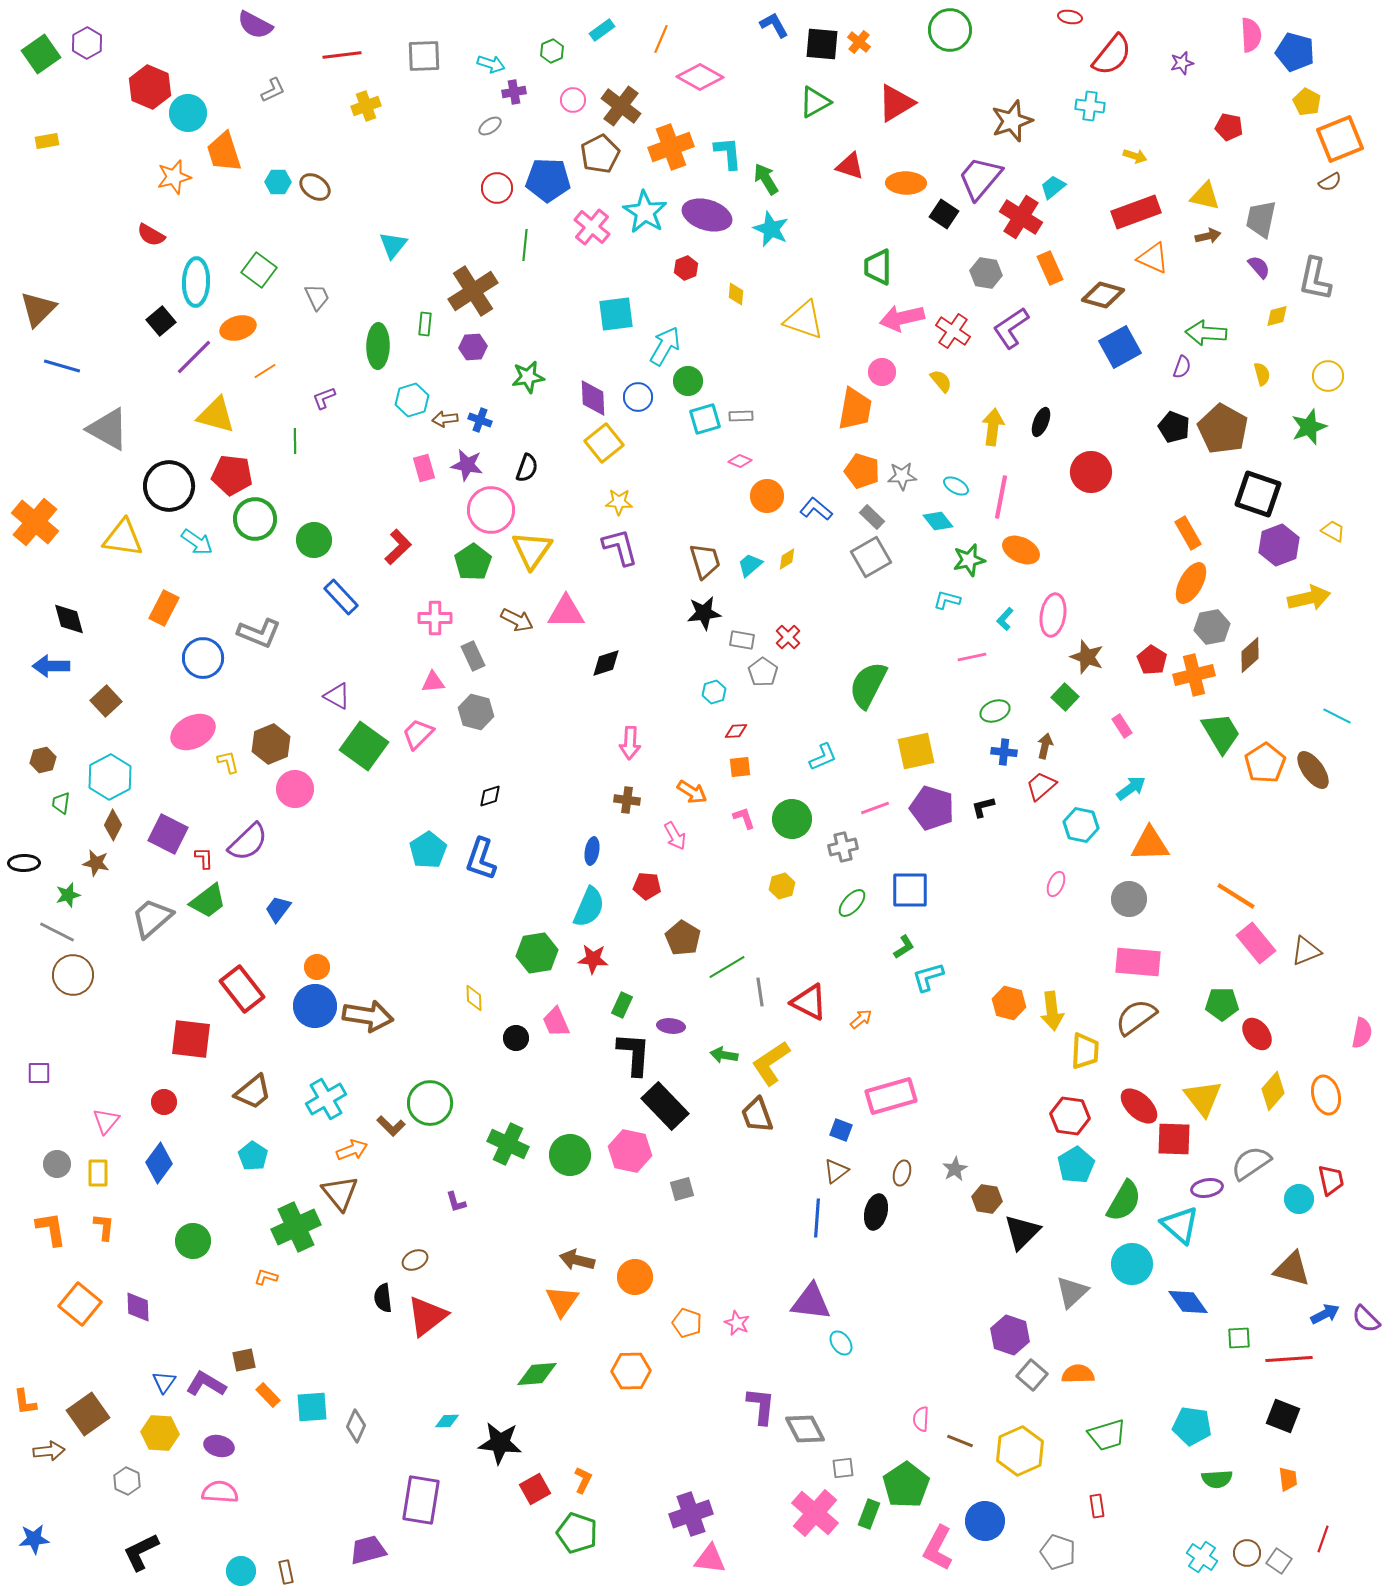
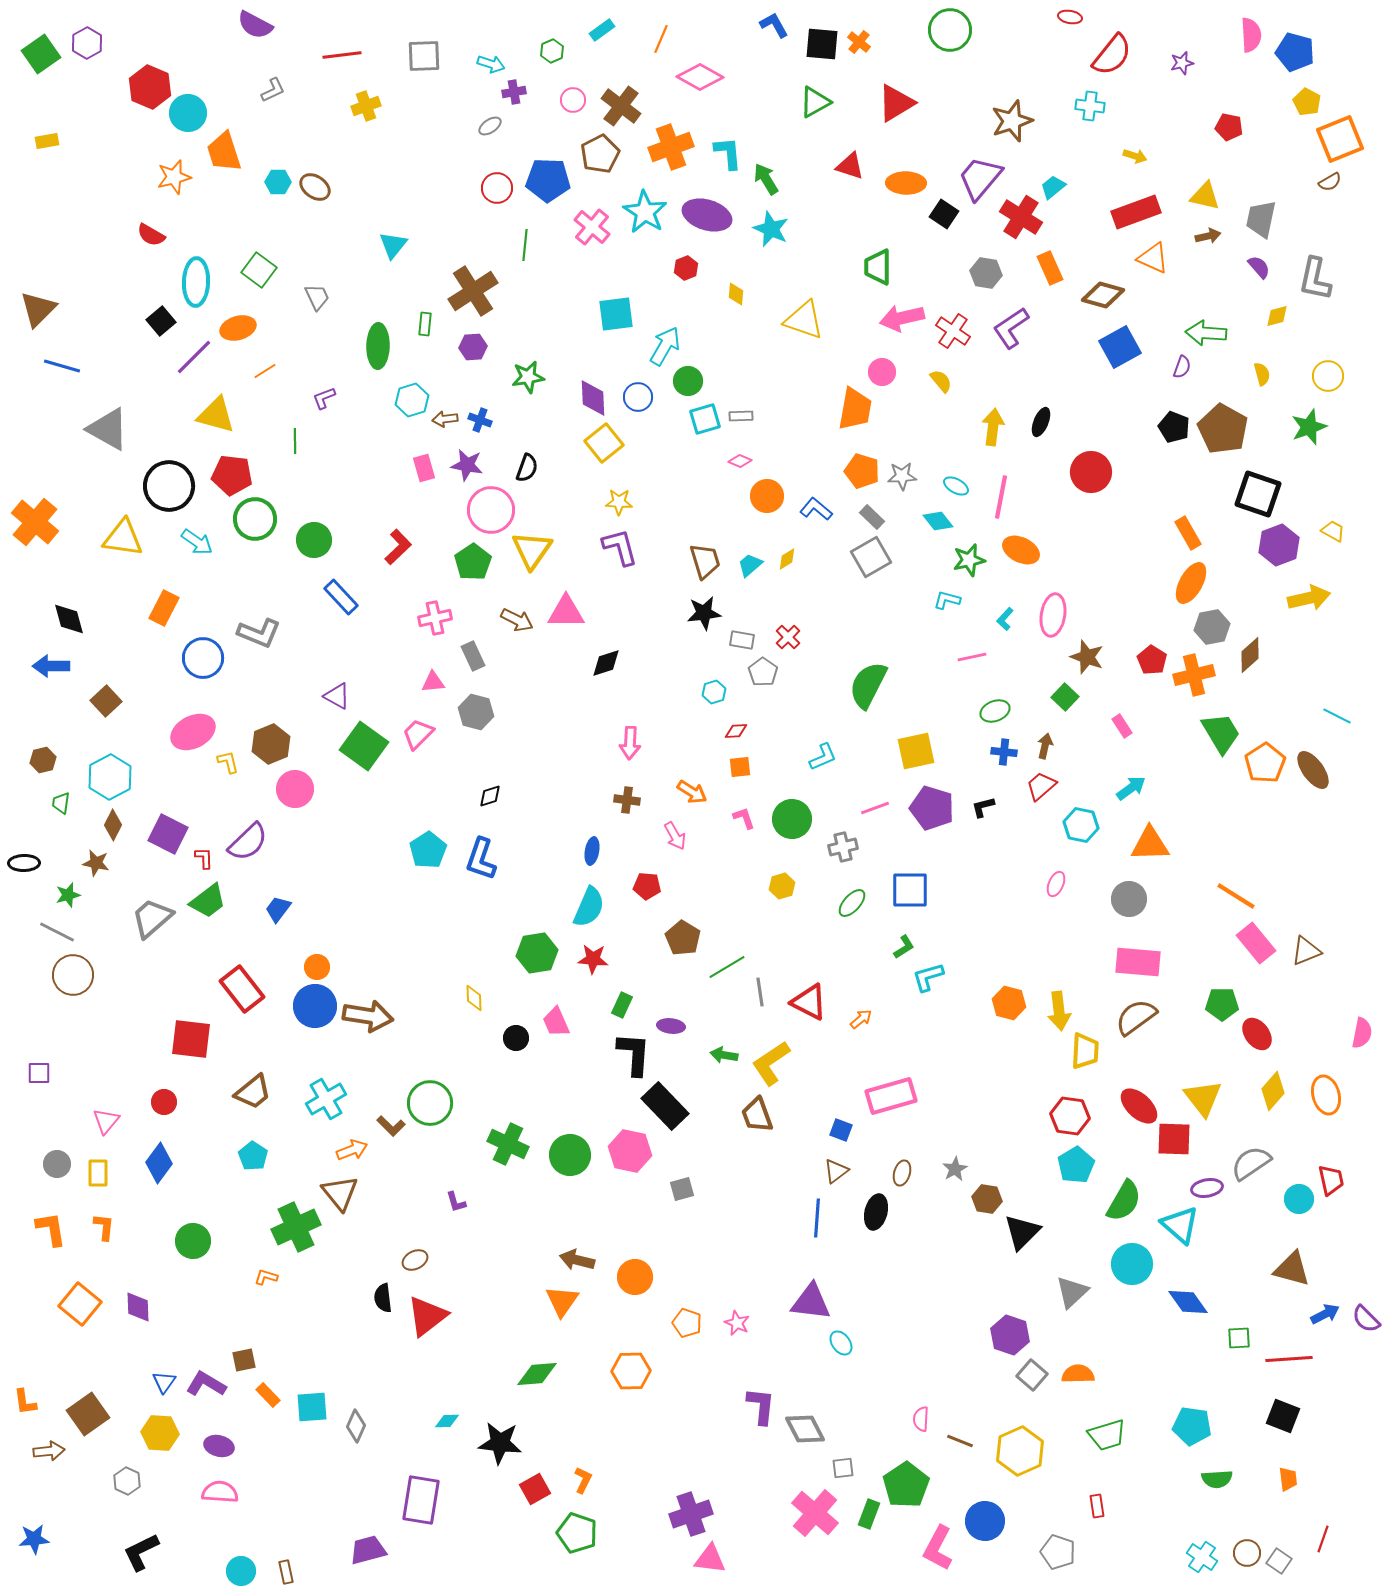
pink cross at (435, 618): rotated 12 degrees counterclockwise
yellow arrow at (1052, 1011): moved 7 px right
